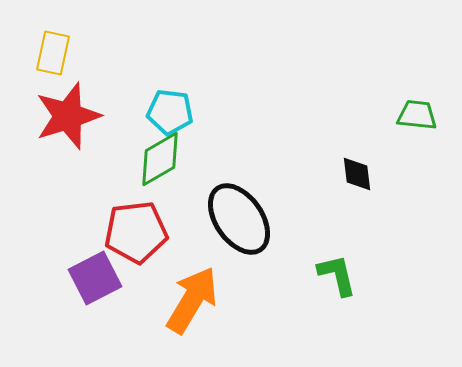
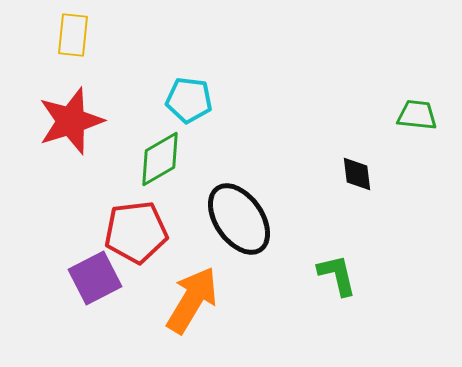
yellow rectangle: moved 20 px right, 18 px up; rotated 6 degrees counterclockwise
cyan pentagon: moved 19 px right, 12 px up
red star: moved 3 px right, 5 px down
